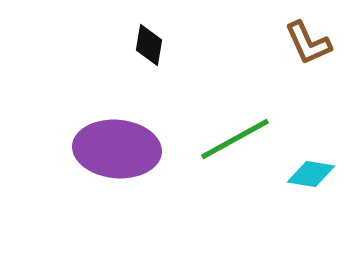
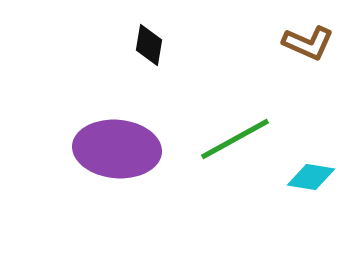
brown L-shape: rotated 42 degrees counterclockwise
cyan diamond: moved 3 px down
